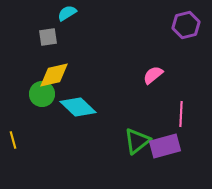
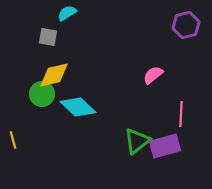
gray square: rotated 18 degrees clockwise
